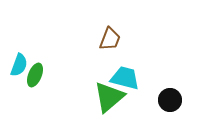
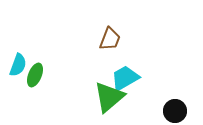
cyan semicircle: moved 1 px left
cyan trapezoid: rotated 44 degrees counterclockwise
black circle: moved 5 px right, 11 px down
